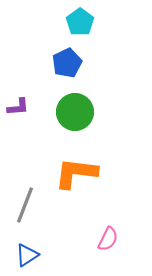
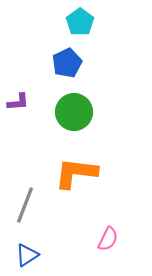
purple L-shape: moved 5 px up
green circle: moved 1 px left
